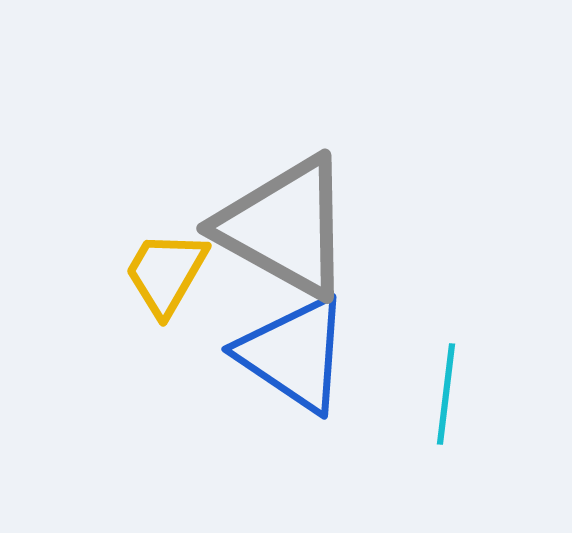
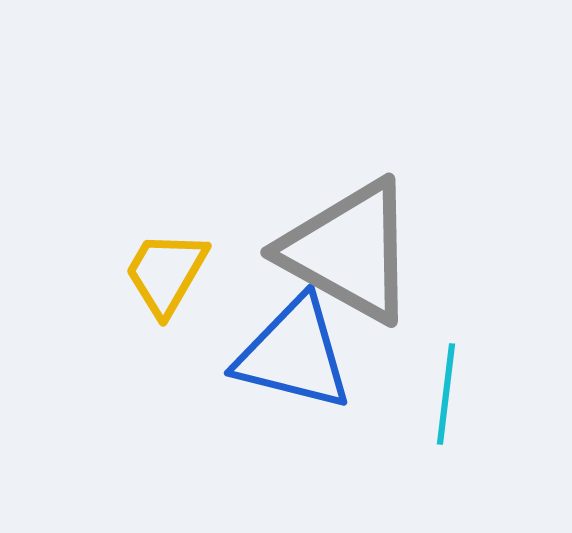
gray triangle: moved 64 px right, 24 px down
blue triangle: rotated 20 degrees counterclockwise
